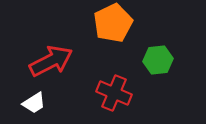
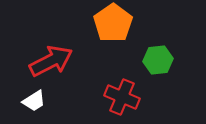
orange pentagon: rotated 9 degrees counterclockwise
red cross: moved 8 px right, 4 px down
white trapezoid: moved 2 px up
